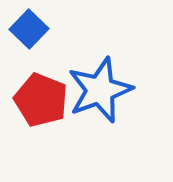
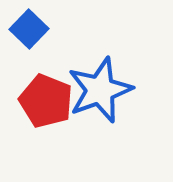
red pentagon: moved 5 px right, 1 px down
